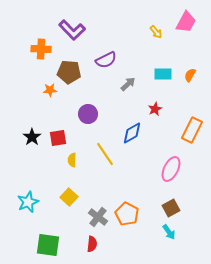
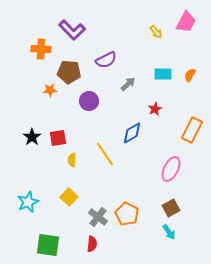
purple circle: moved 1 px right, 13 px up
